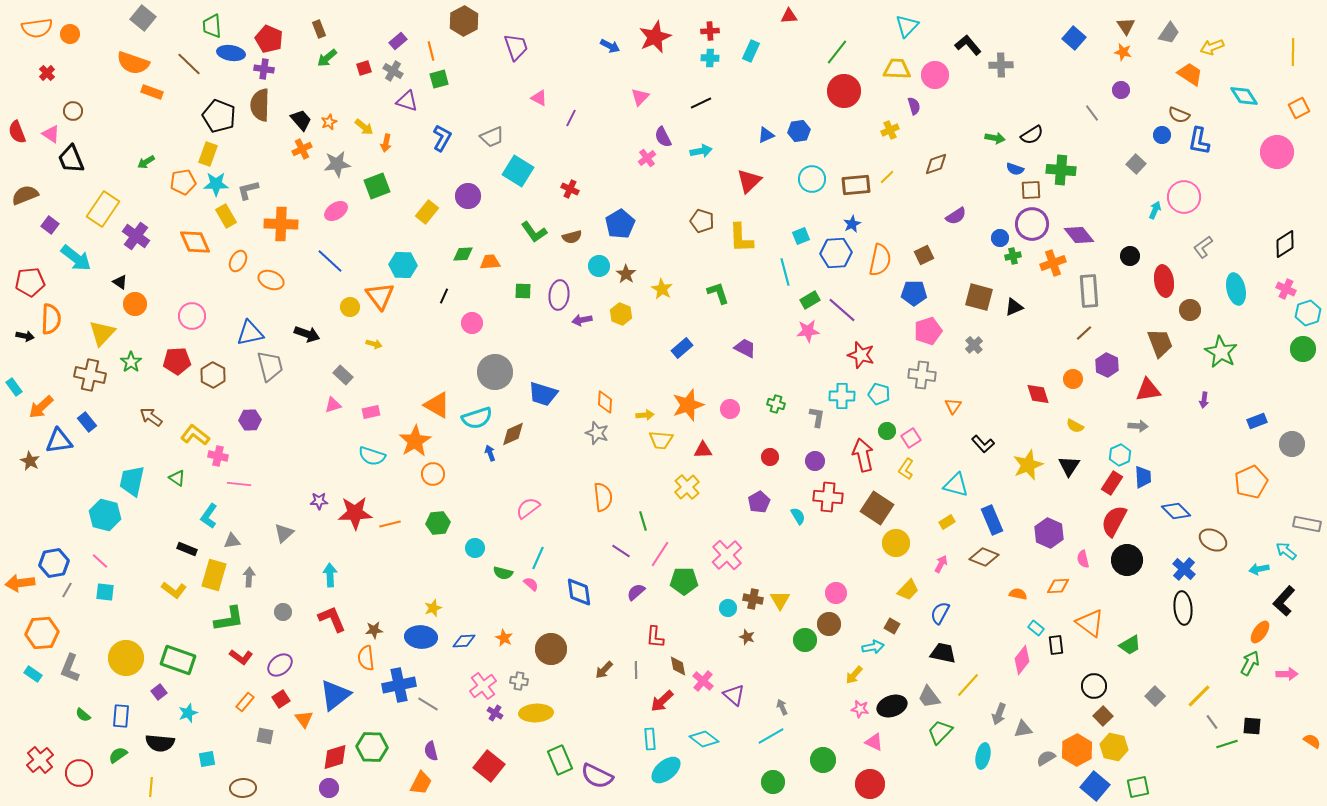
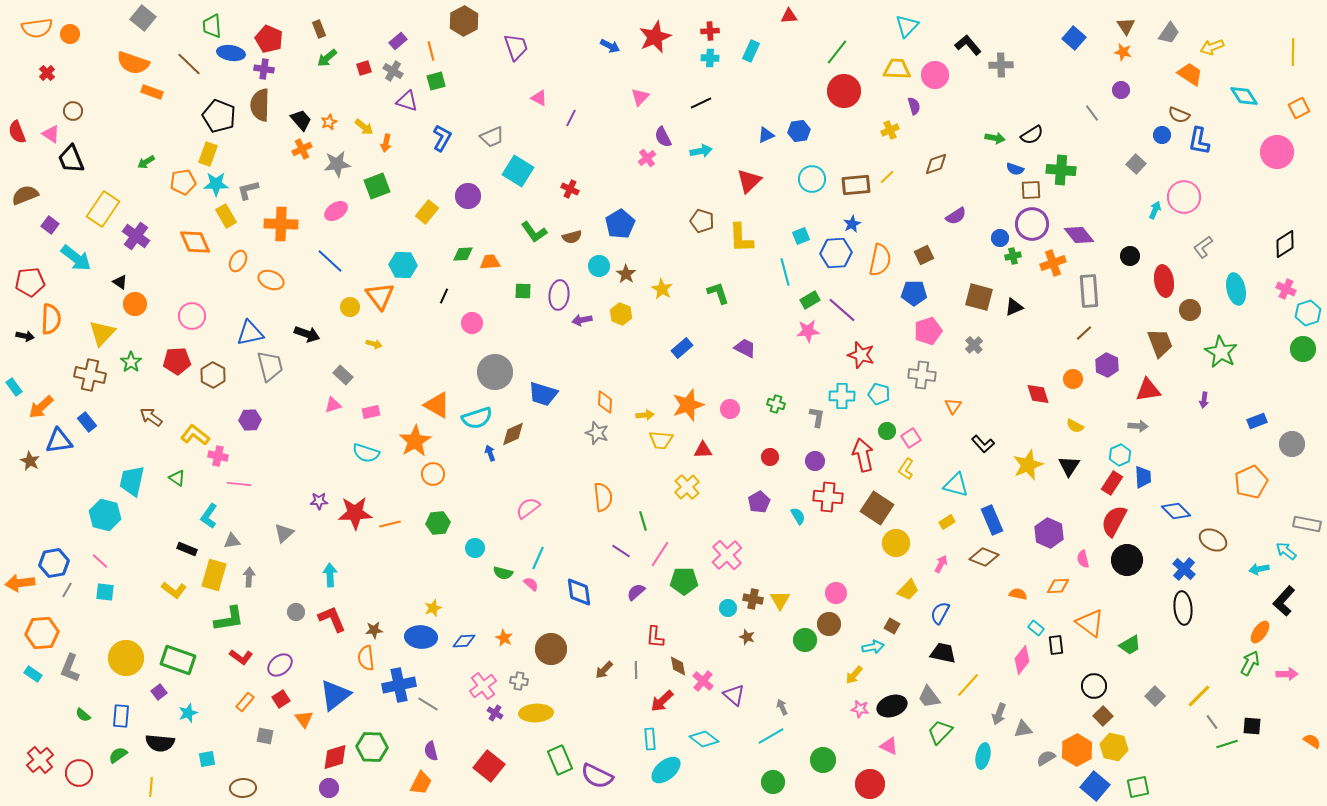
green square at (439, 79): moved 3 px left, 2 px down
cyan semicircle at (372, 456): moved 6 px left, 3 px up
gray circle at (283, 612): moved 13 px right
pink triangle at (874, 742): moved 15 px right, 4 px down
